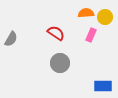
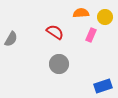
orange semicircle: moved 5 px left
red semicircle: moved 1 px left, 1 px up
gray circle: moved 1 px left, 1 px down
blue rectangle: rotated 18 degrees counterclockwise
